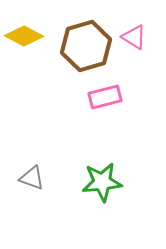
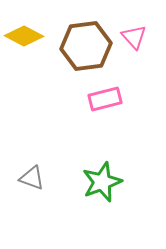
pink triangle: rotated 16 degrees clockwise
brown hexagon: rotated 9 degrees clockwise
pink rectangle: moved 2 px down
green star: rotated 15 degrees counterclockwise
